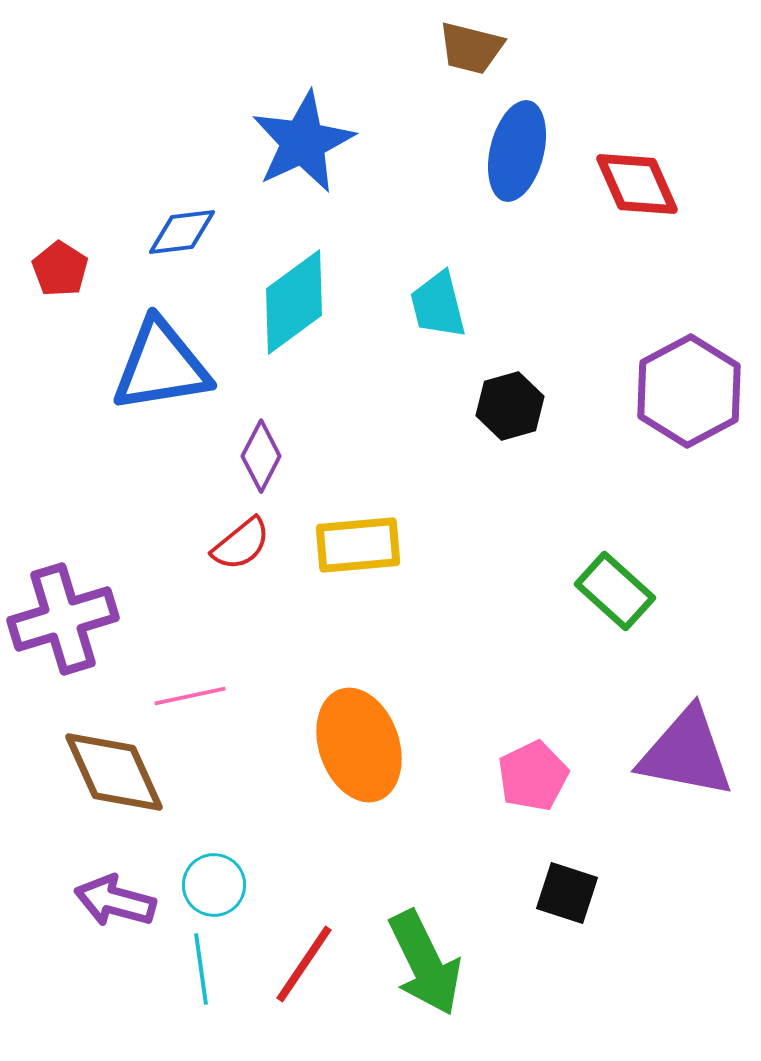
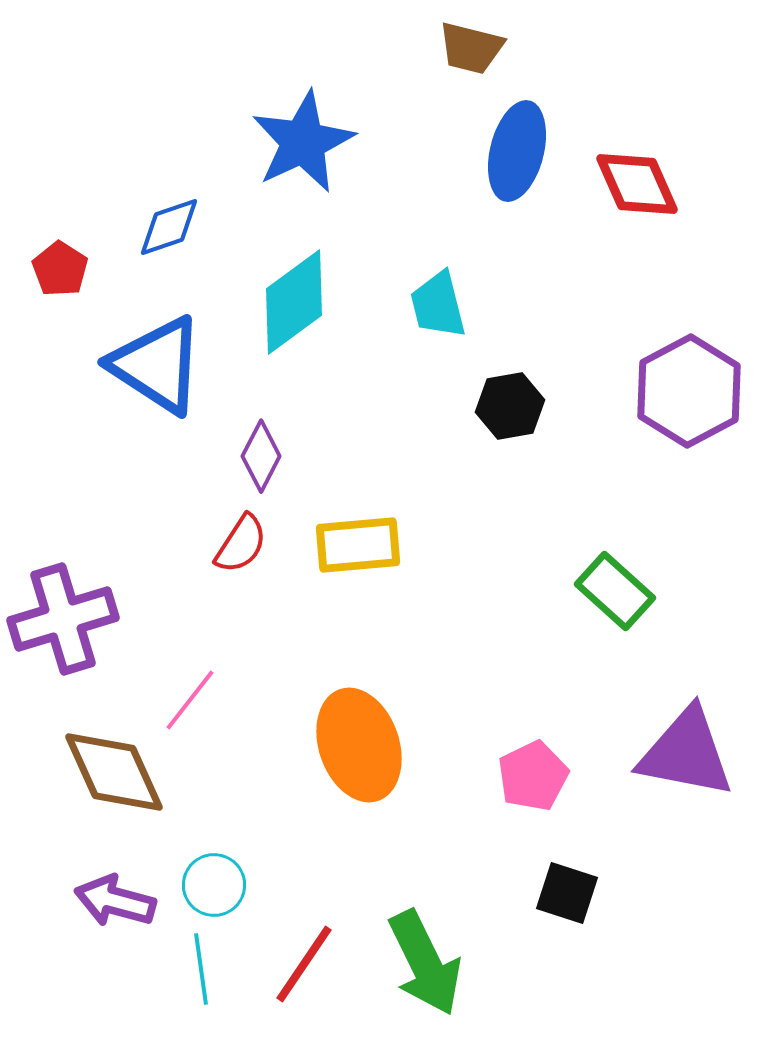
blue diamond: moved 13 px left, 5 px up; rotated 12 degrees counterclockwise
blue triangle: moved 4 px left, 1 px up; rotated 42 degrees clockwise
black hexagon: rotated 6 degrees clockwise
red semicircle: rotated 18 degrees counterclockwise
pink line: moved 4 px down; rotated 40 degrees counterclockwise
